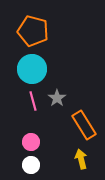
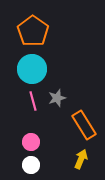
orange pentagon: rotated 20 degrees clockwise
gray star: rotated 18 degrees clockwise
yellow arrow: rotated 36 degrees clockwise
